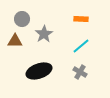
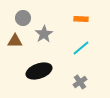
gray circle: moved 1 px right, 1 px up
cyan line: moved 2 px down
gray cross: moved 10 px down; rotated 24 degrees clockwise
